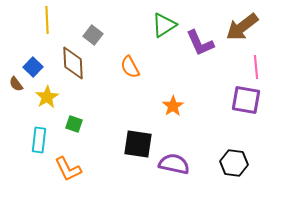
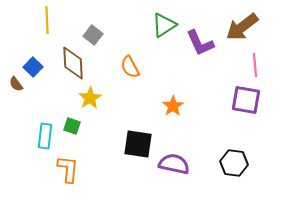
pink line: moved 1 px left, 2 px up
yellow star: moved 43 px right, 1 px down
green square: moved 2 px left, 2 px down
cyan rectangle: moved 6 px right, 4 px up
orange L-shape: rotated 148 degrees counterclockwise
